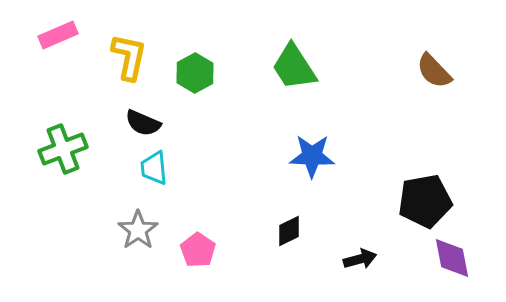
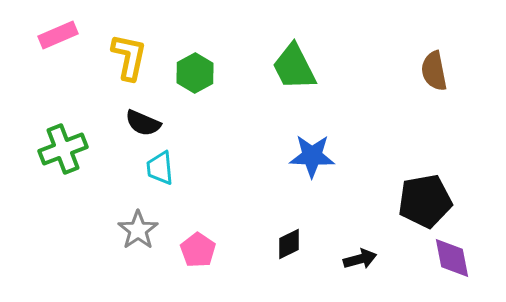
green trapezoid: rotated 6 degrees clockwise
brown semicircle: rotated 33 degrees clockwise
cyan trapezoid: moved 6 px right
black diamond: moved 13 px down
